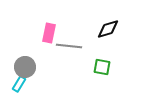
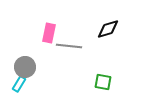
green square: moved 1 px right, 15 px down
